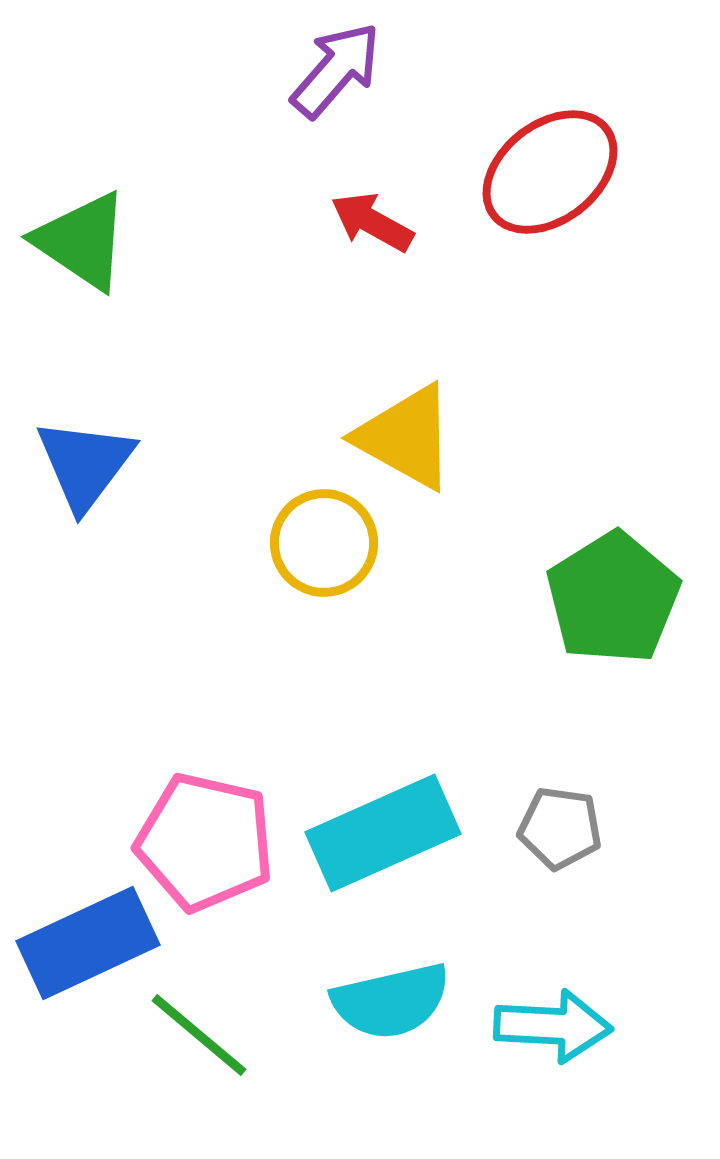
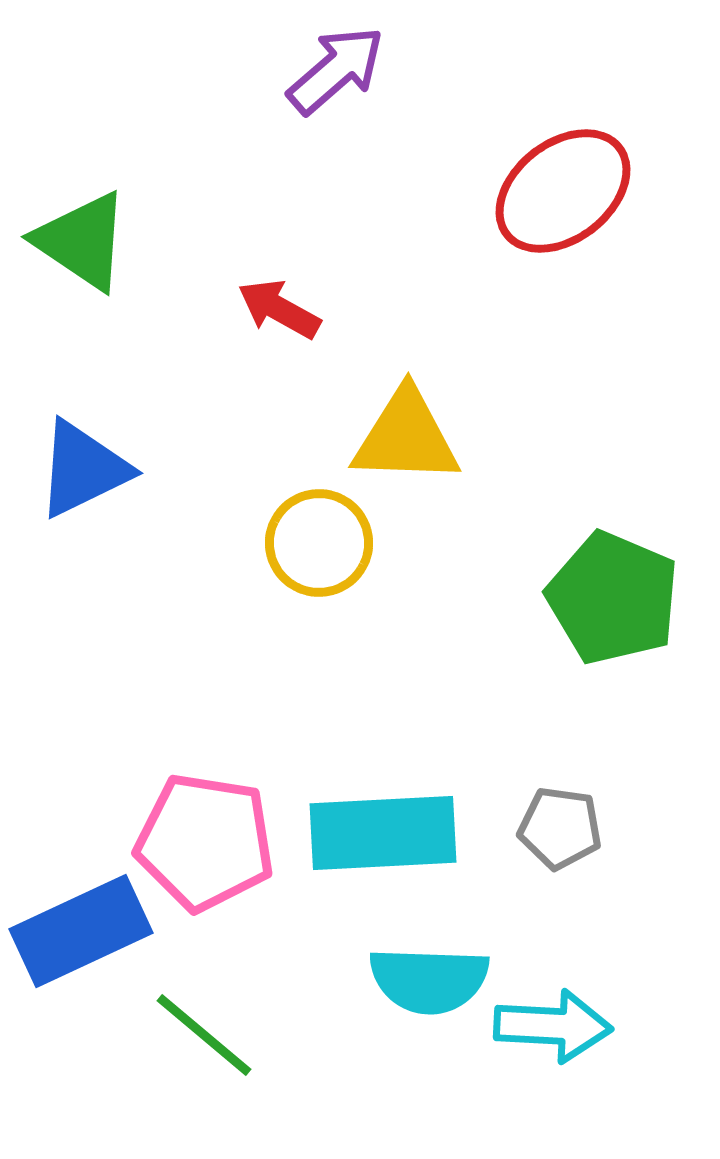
purple arrow: rotated 8 degrees clockwise
red ellipse: moved 13 px right, 19 px down
red arrow: moved 93 px left, 87 px down
yellow triangle: rotated 27 degrees counterclockwise
blue triangle: moved 2 px left, 5 px down; rotated 27 degrees clockwise
yellow circle: moved 5 px left
green pentagon: rotated 17 degrees counterclockwise
cyan rectangle: rotated 21 degrees clockwise
pink pentagon: rotated 4 degrees counterclockwise
blue rectangle: moved 7 px left, 12 px up
cyan semicircle: moved 38 px right, 21 px up; rotated 15 degrees clockwise
green line: moved 5 px right
